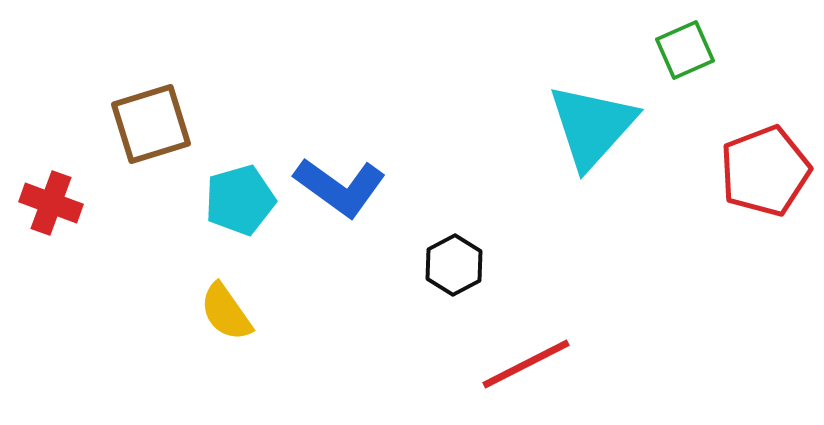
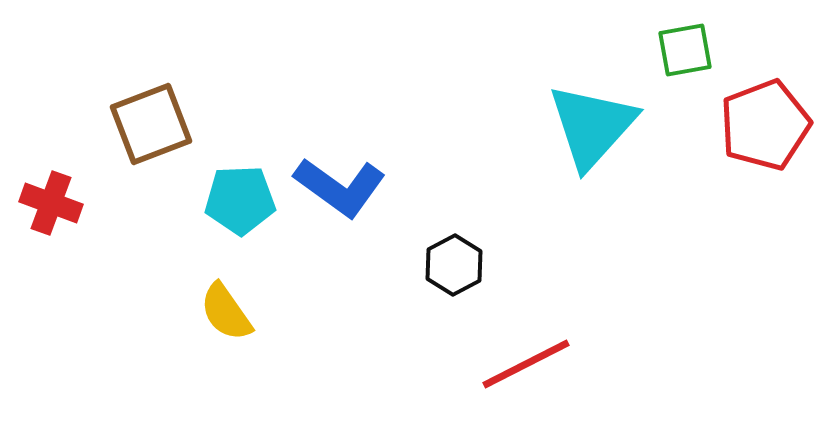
green square: rotated 14 degrees clockwise
brown square: rotated 4 degrees counterclockwise
red pentagon: moved 46 px up
cyan pentagon: rotated 14 degrees clockwise
